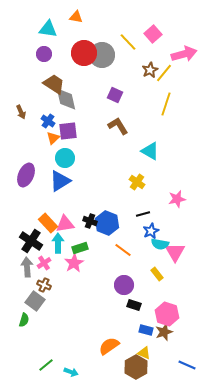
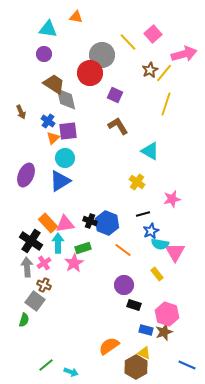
red circle at (84, 53): moved 6 px right, 20 px down
pink star at (177, 199): moved 5 px left
green rectangle at (80, 248): moved 3 px right
